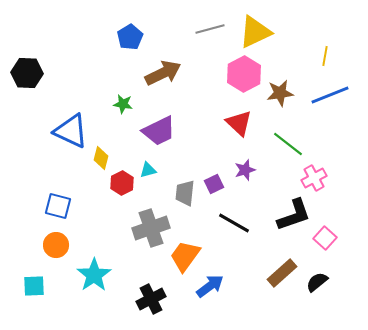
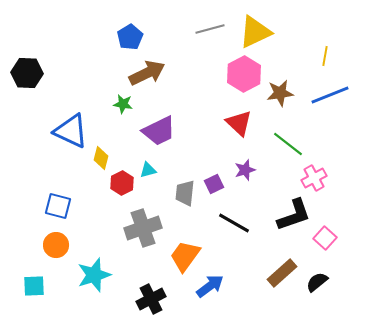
brown arrow: moved 16 px left
gray cross: moved 8 px left
cyan star: rotated 16 degrees clockwise
